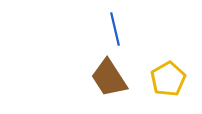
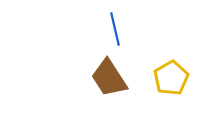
yellow pentagon: moved 3 px right, 1 px up
